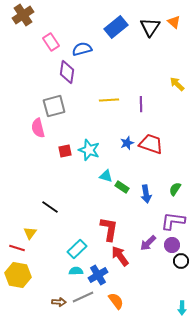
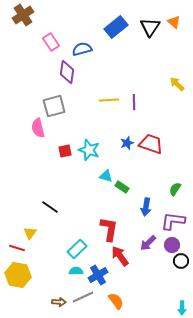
purple line: moved 7 px left, 2 px up
blue arrow: moved 13 px down; rotated 18 degrees clockwise
